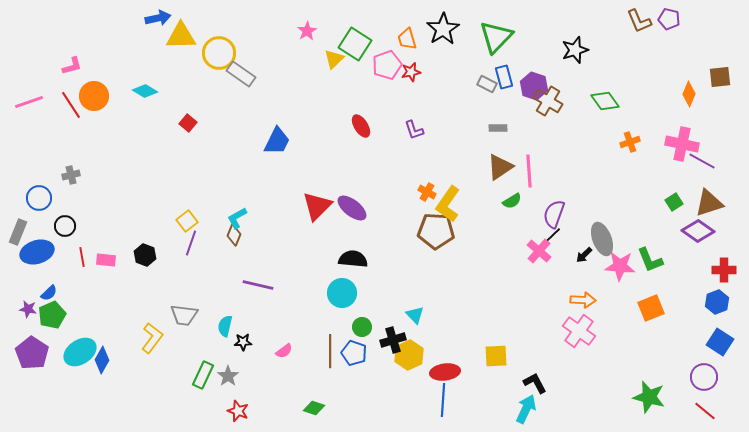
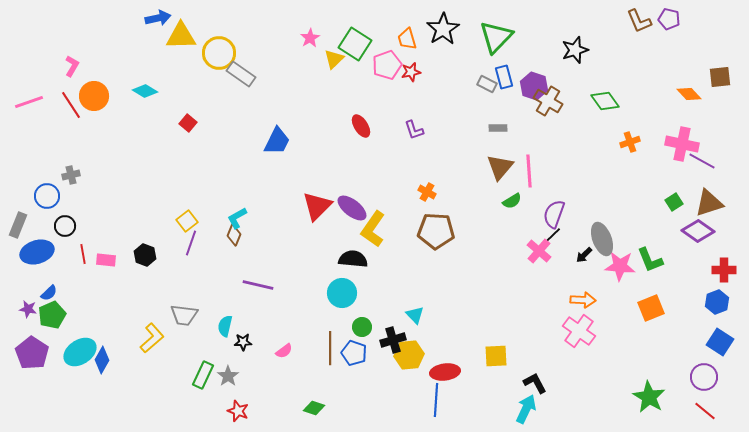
pink star at (307, 31): moved 3 px right, 7 px down
pink L-shape at (72, 66): rotated 45 degrees counterclockwise
orange diamond at (689, 94): rotated 65 degrees counterclockwise
brown triangle at (500, 167): rotated 16 degrees counterclockwise
blue circle at (39, 198): moved 8 px right, 2 px up
yellow L-shape at (448, 204): moved 75 px left, 25 px down
gray rectangle at (18, 232): moved 7 px up
red line at (82, 257): moved 1 px right, 3 px up
yellow L-shape at (152, 338): rotated 12 degrees clockwise
brown line at (330, 351): moved 3 px up
yellow hexagon at (409, 355): rotated 20 degrees clockwise
green star at (649, 397): rotated 16 degrees clockwise
blue line at (443, 400): moved 7 px left
